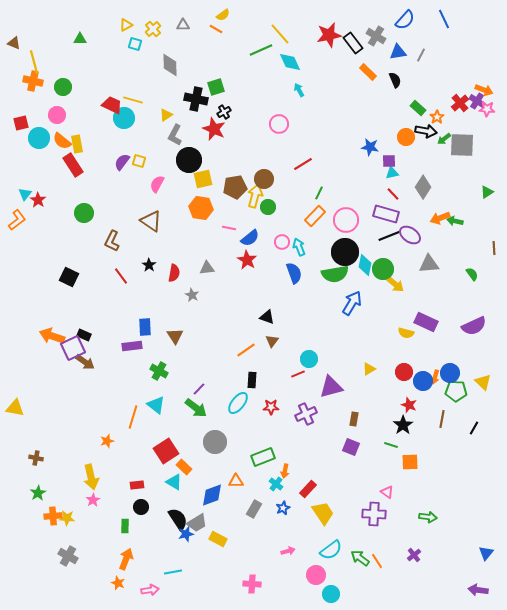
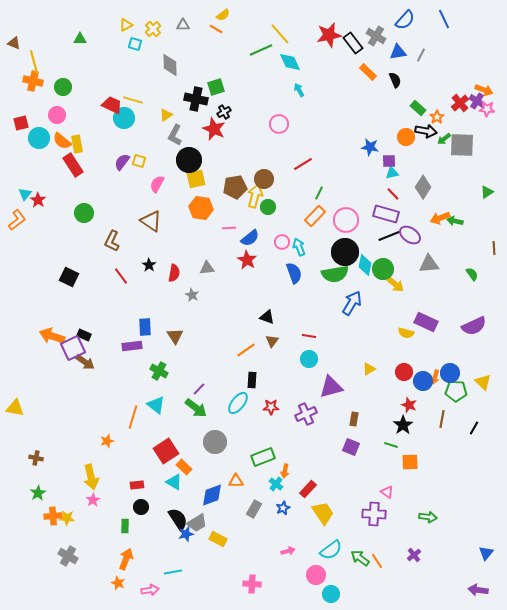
yellow square at (203, 179): moved 7 px left
pink line at (229, 228): rotated 16 degrees counterclockwise
red line at (298, 374): moved 11 px right, 38 px up; rotated 32 degrees clockwise
